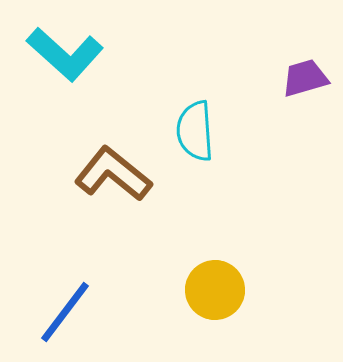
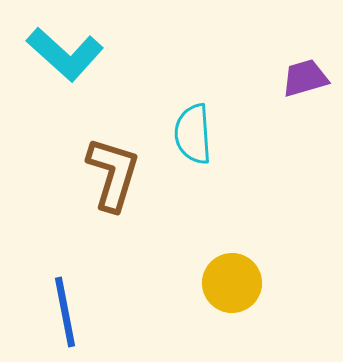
cyan semicircle: moved 2 px left, 3 px down
brown L-shape: rotated 68 degrees clockwise
yellow circle: moved 17 px right, 7 px up
blue line: rotated 48 degrees counterclockwise
